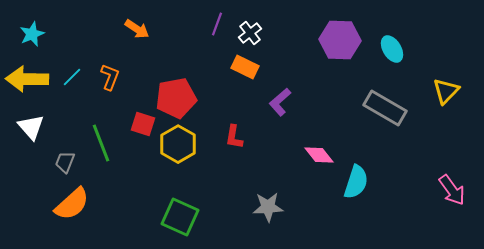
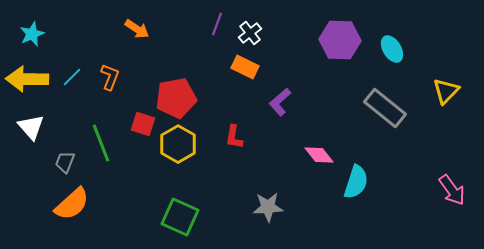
gray rectangle: rotated 9 degrees clockwise
